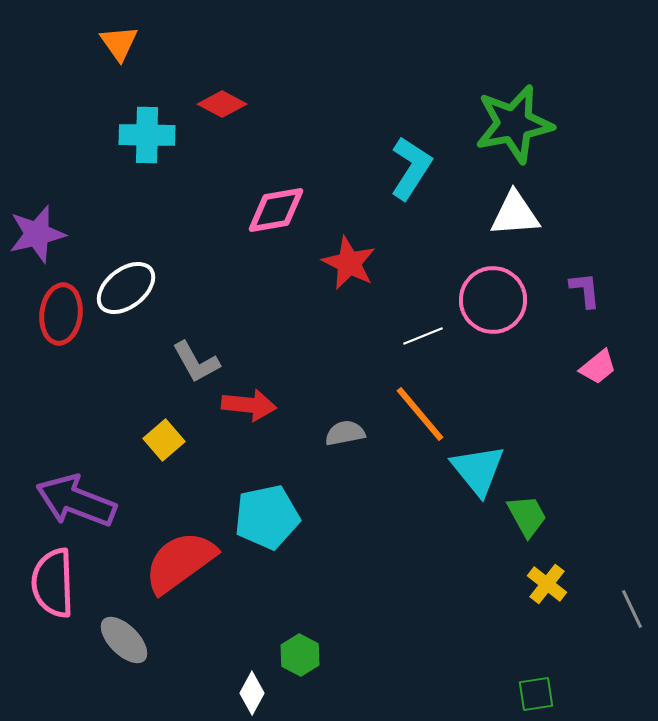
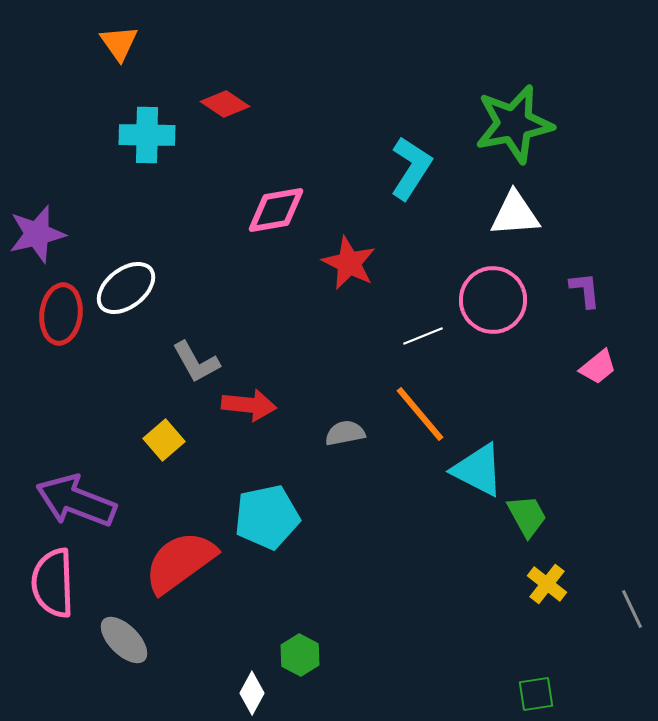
red diamond: moved 3 px right; rotated 6 degrees clockwise
cyan triangle: rotated 24 degrees counterclockwise
